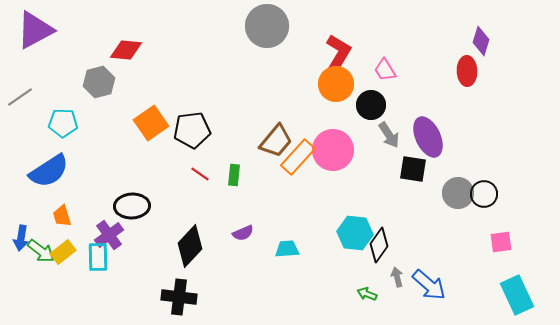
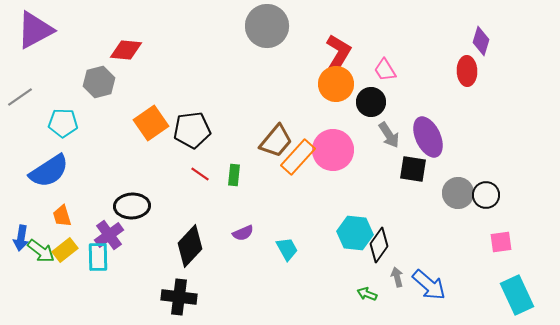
black circle at (371, 105): moved 3 px up
black circle at (484, 194): moved 2 px right, 1 px down
cyan trapezoid at (287, 249): rotated 65 degrees clockwise
yellow rectangle at (63, 252): moved 2 px right, 2 px up
